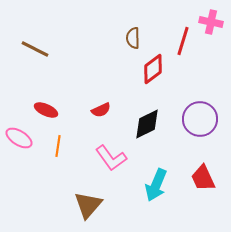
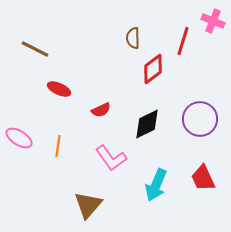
pink cross: moved 2 px right, 1 px up; rotated 10 degrees clockwise
red ellipse: moved 13 px right, 21 px up
